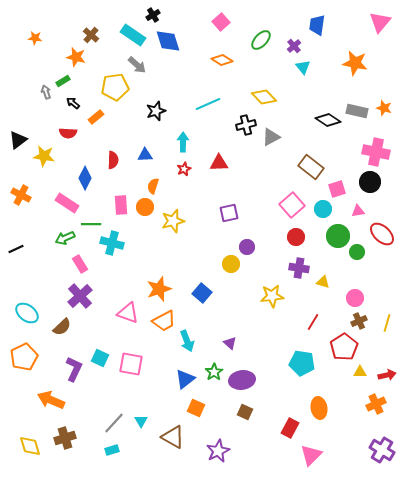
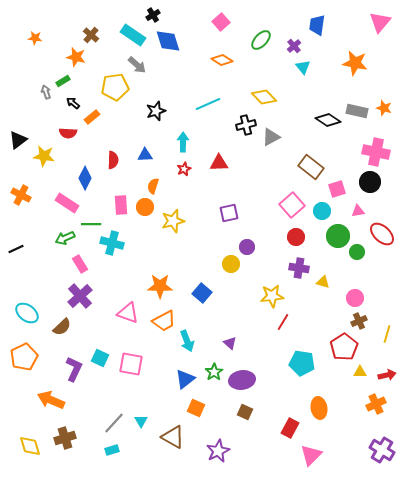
orange rectangle at (96, 117): moved 4 px left
cyan circle at (323, 209): moved 1 px left, 2 px down
orange star at (159, 289): moved 1 px right, 3 px up; rotated 20 degrees clockwise
red line at (313, 322): moved 30 px left
yellow line at (387, 323): moved 11 px down
